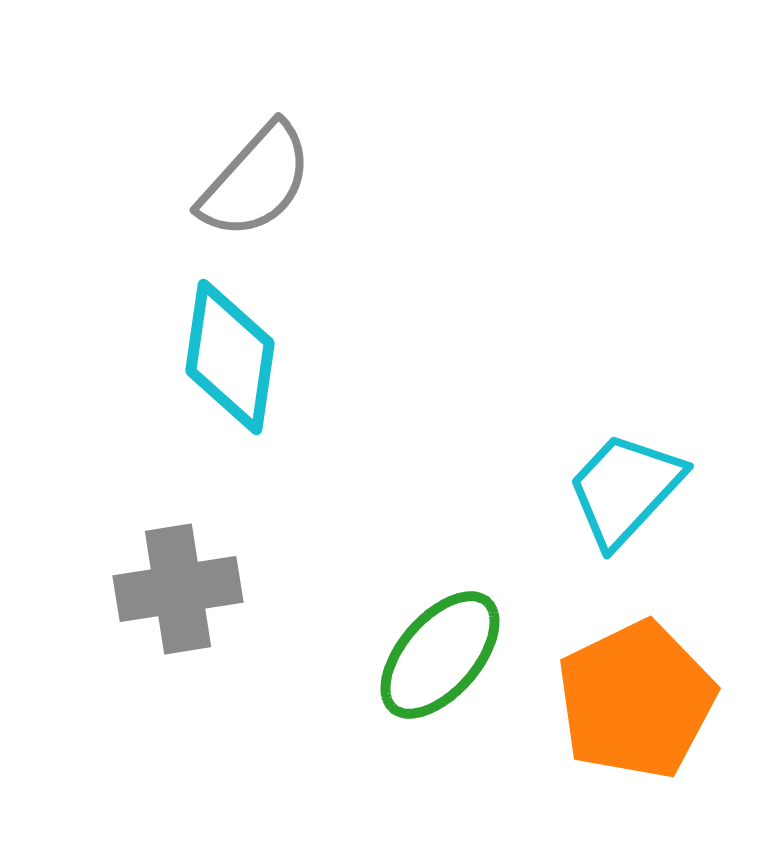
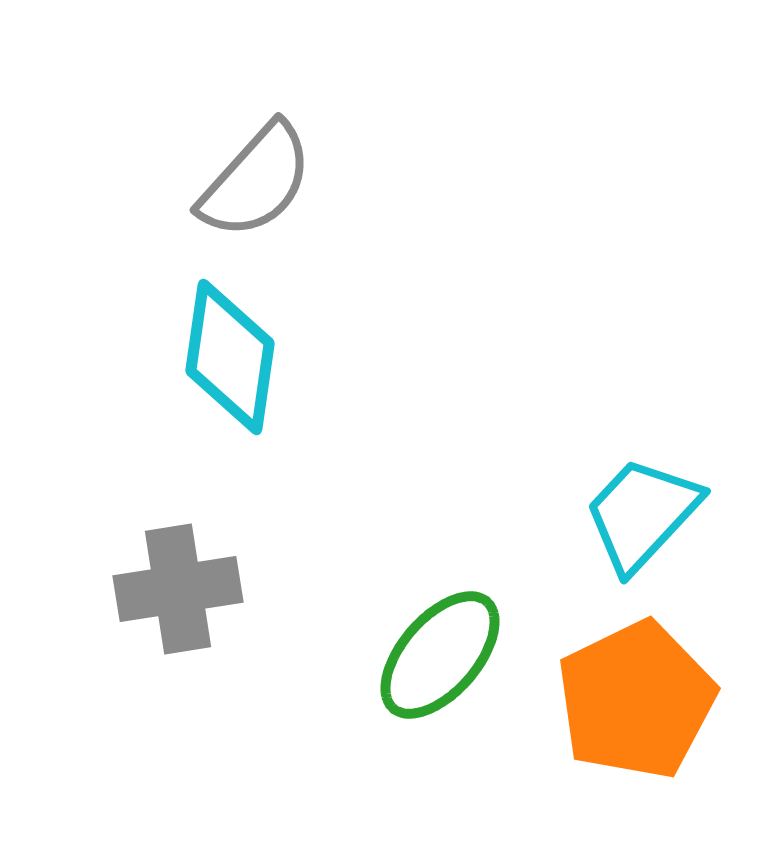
cyan trapezoid: moved 17 px right, 25 px down
